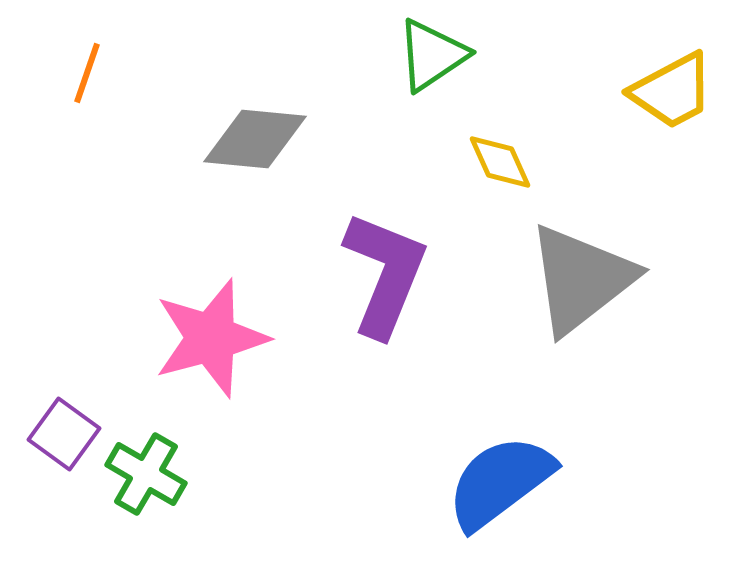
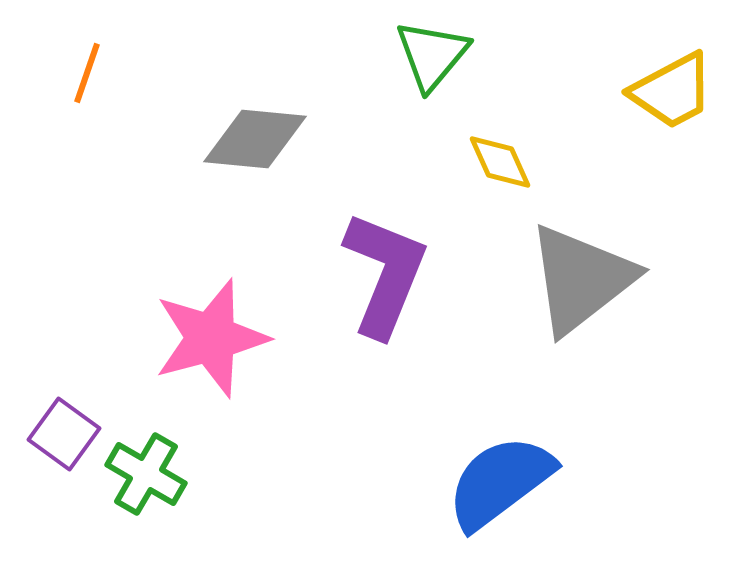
green triangle: rotated 16 degrees counterclockwise
